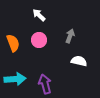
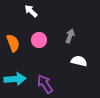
white arrow: moved 8 px left, 4 px up
purple arrow: rotated 18 degrees counterclockwise
